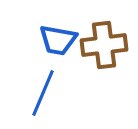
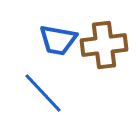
blue line: rotated 66 degrees counterclockwise
